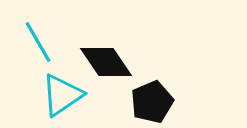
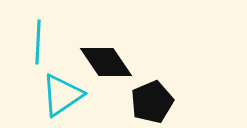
cyan line: rotated 33 degrees clockwise
